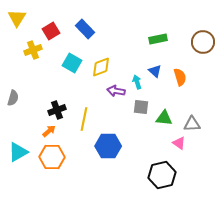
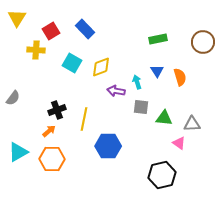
yellow cross: moved 3 px right; rotated 24 degrees clockwise
blue triangle: moved 2 px right; rotated 16 degrees clockwise
gray semicircle: rotated 21 degrees clockwise
orange hexagon: moved 2 px down
